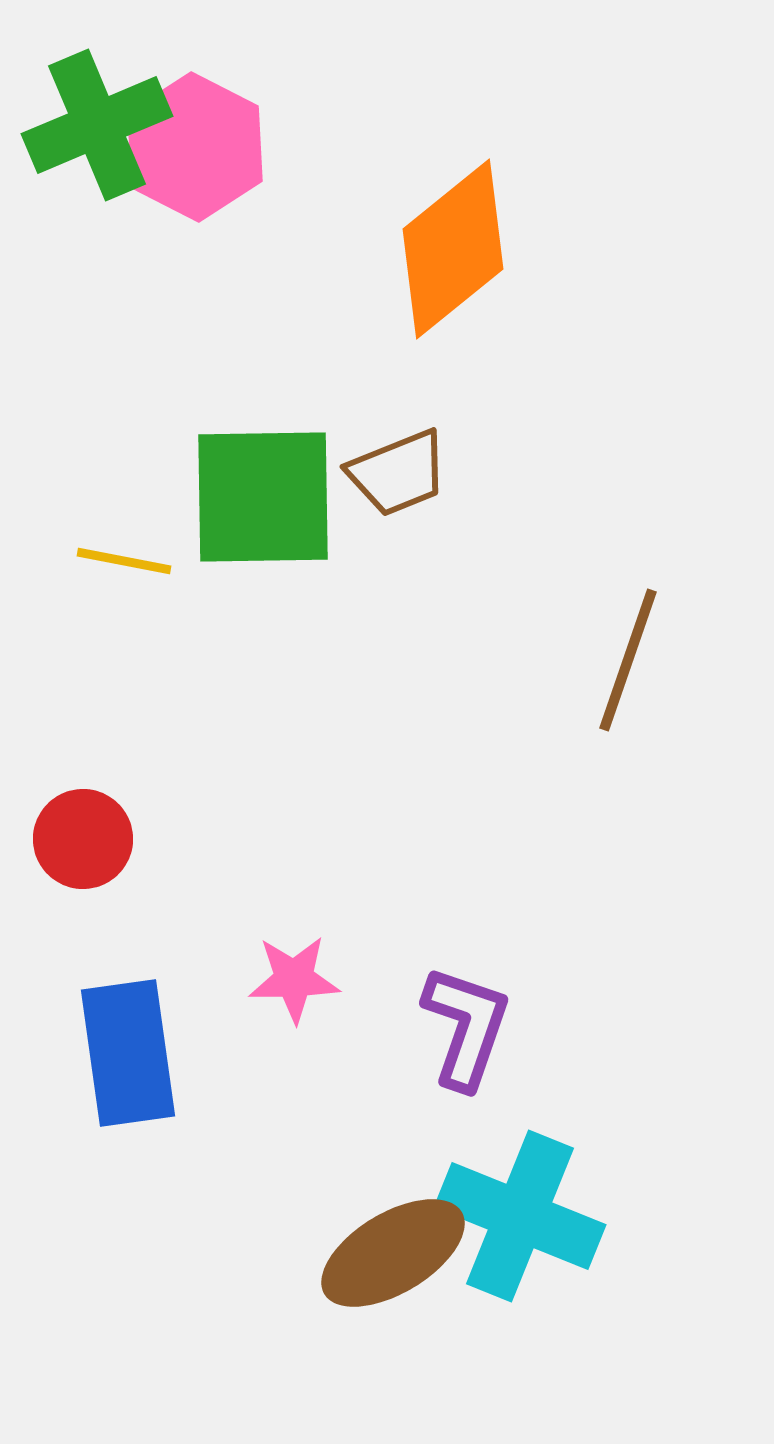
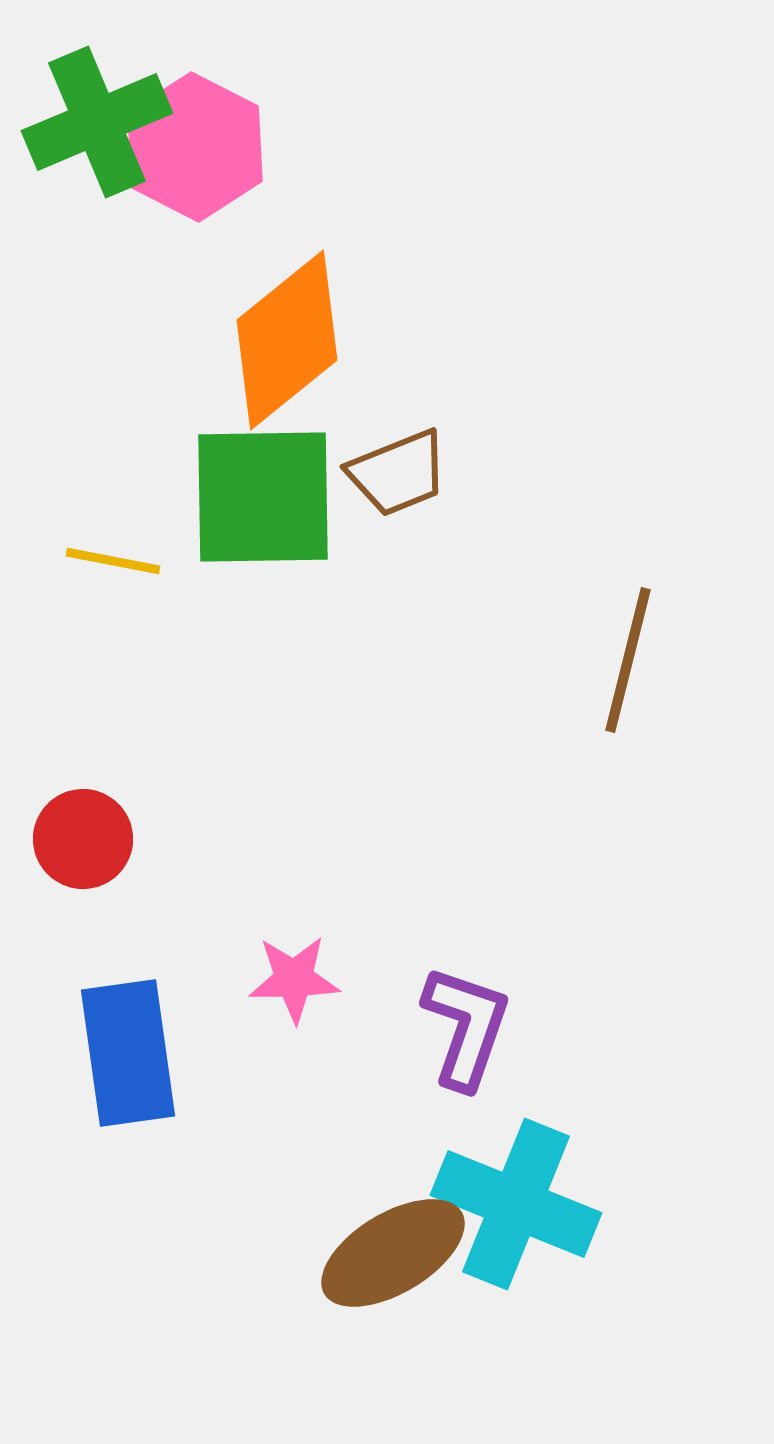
green cross: moved 3 px up
orange diamond: moved 166 px left, 91 px down
yellow line: moved 11 px left
brown line: rotated 5 degrees counterclockwise
cyan cross: moved 4 px left, 12 px up
